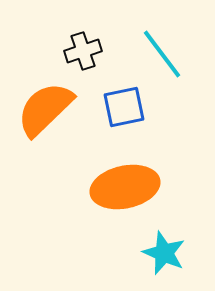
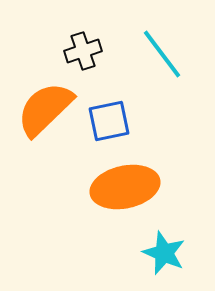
blue square: moved 15 px left, 14 px down
